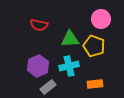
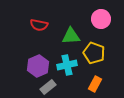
green triangle: moved 1 px right, 3 px up
yellow pentagon: moved 7 px down
cyan cross: moved 2 px left, 1 px up
orange rectangle: rotated 56 degrees counterclockwise
